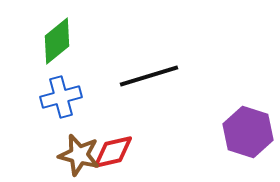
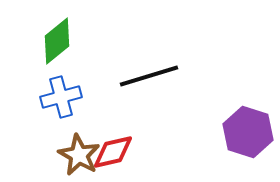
brown star: rotated 15 degrees clockwise
